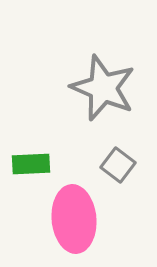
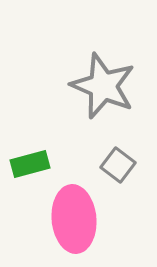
gray star: moved 2 px up
green rectangle: moved 1 px left; rotated 12 degrees counterclockwise
